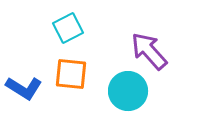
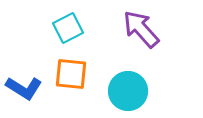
purple arrow: moved 8 px left, 22 px up
